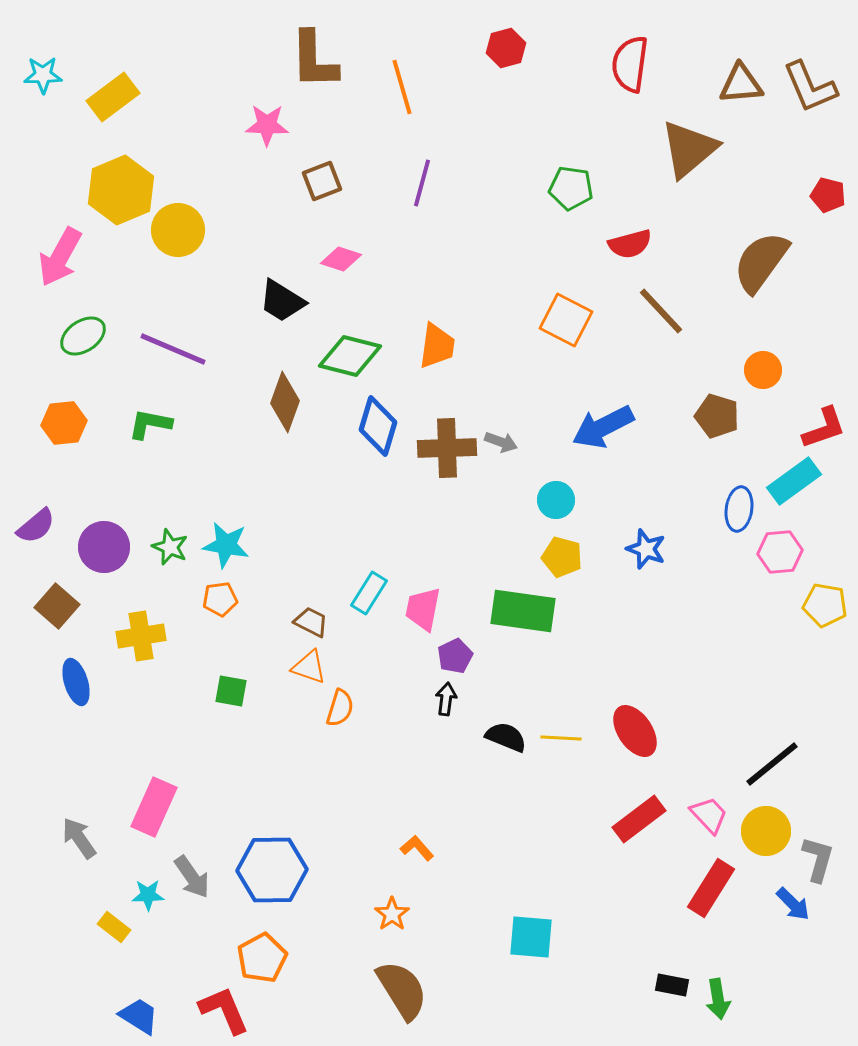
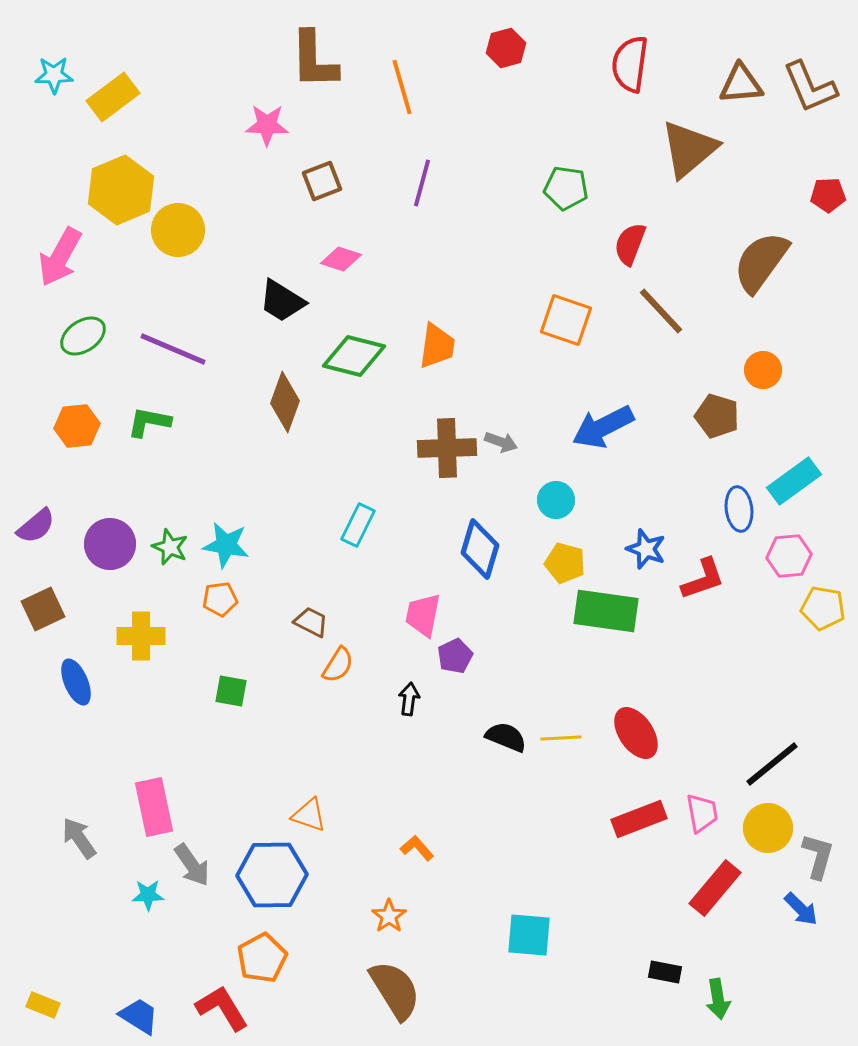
cyan star at (43, 75): moved 11 px right
green pentagon at (571, 188): moved 5 px left
red pentagon at (828, 195): rotated 16 degrees counterclockwise
red semicircle at (630, 244): rotated 126 degrees clockwise
orange square at (566, 320): rotated 8 degrees counterclockwise
green diamond at (350, 356): moved 4 px right
orange hexagon at (64, 423): moved 13 px right, 3 px down
green L-shape at (150, 424): moved 1 px left, 2 px up
blue diamond at (378, 426): moved 102 px right, 123 px down
red L-shape at (824, 428): moved 121 px left, 151 px down
blue ellipse at (739, 509): rotated 15 degrees counterclockwise
purple circle at (104, 547): moved 6 px right, 3 px up
pink hexagon at (780, 552): moved 9 px right, 4 px down
yellow pentagon at (562, 557): moved 3 px right, 6 px down
cyan rectangle at (369, 593): moved 11 px left, 68 px up; rotated 6 degrees counterclockwise
yellow pentagon at (825, 605): moved 2 px left, 3 px down
brown square at (57, 606): moved 14 px left, 3 px down; rotated 24 degrees clockwise
pink trapezoid at (423, 609): moved 6 px down
green rectangle at (523, 611): moved 83 px right
yellow cross at (141, 636): rotated 9 degrees clockwise
orange triangle at (309, 667): moved 148 px down
blue ellipse at (76, 682): rotated 6 degrees counterclockwise
black arrow at (446, 699): moved 37 px left
orange semicircle at (340, 708): moved 2 px left, 43 px up; rotated 15 degrees clockwise
red ellipse at (635, 731): moved 1 px right, 2 px down
yellow line at (561, 738): rotated 6 degrees counterclockwise
pink rectangle at (154, 807): rotated 36 degrees counterclockwise
pink trapezoid at (709, 815): moved 7 px left, 2 px up; rotated 33 degrees clockwise
red rectangle at (639, 819): rotated 16 degrees clockwise
yellow circle at (766, 831): moved 2 px right, 3 px up
gray L-shape at (818, 859): moved 3 px up
blue hexagon at (272, 870): moved 5 px down
gray arrow at (192, 877): moved 12 px up
red rectangle at (711, 888): moved 4 px right; rotated 8 degrees clockwise
blue arrow at (793, 904): moved 8 px right, 5 px down
orange star at (392, 914): moved 3 px left, 2 px down
yellow rectangle at (114, 927): moved 71 px left, 78 px down; rotated 16 degrees counterclockwise
cyan square at (531, 937): moved 2 px left, 2 px up
black rectangle at (672, 985): moved 7 px left, 13 px up
brown semicircle at (402, 990): moved 7 px left
red L-shape at (224, 1010): moved 2 px left, 2 px up; rotated 8 degrees counterclockwise
